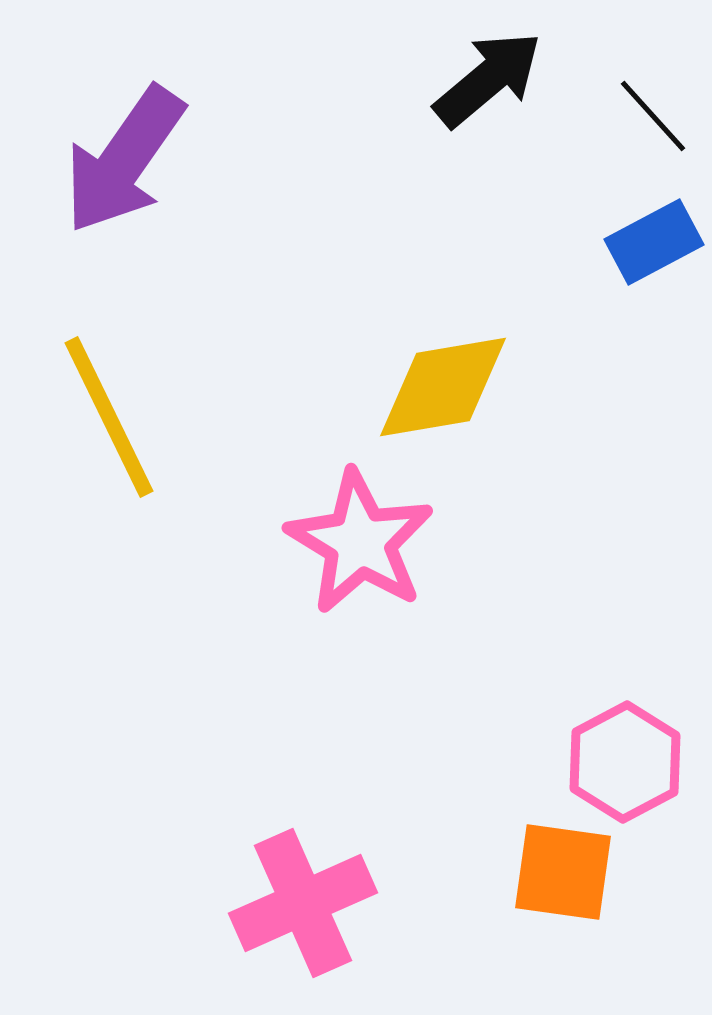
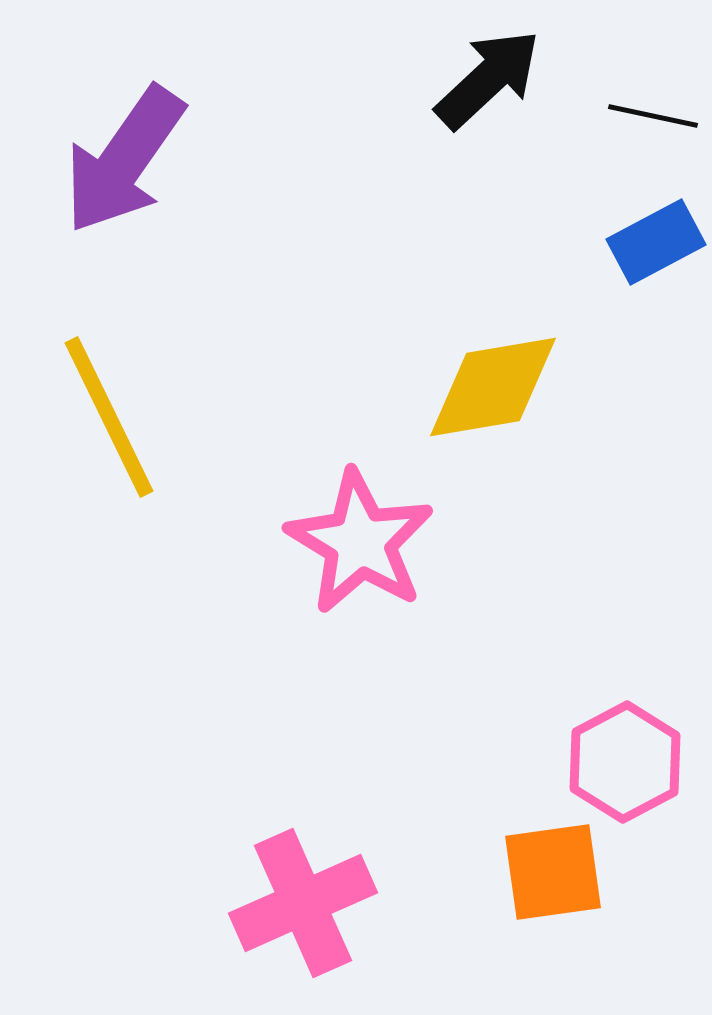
black arrow: rotated 3 degrees counterclockwise
black line: rotated 36 degrees counterclockwise
blue rectangle: moved 2 px right
yellow diamond: moved 50 px right
orange square: moved 10 px left; rotated 16 degrees counterclockwise
